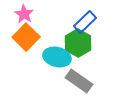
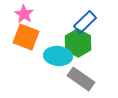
orange square: rotated 24 degrees counterclockwise
cyan ellipse: moved 1 px right, 1 px up; rotated 8 degrees counterclockwise
gray rectangle: moved 2 px right, 2 px up
